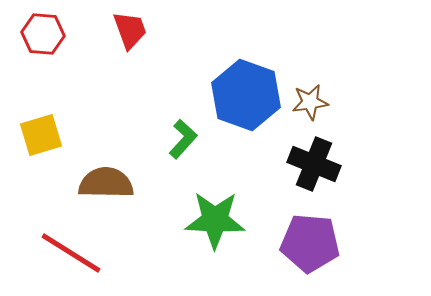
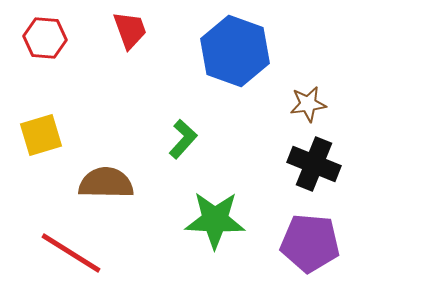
red hexagon: moved 2 px right, 4 px down
blue hexagon: moved 11 px left, 44 px up
brown star: moved 2 px left, 2 px down
